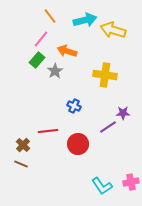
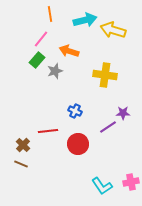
orange line: moved 2 px up; rotated 28 degrees clockwise
orange arrow: moved 2 px right
gray star: rotated 14 degrees clockwise
blue cross: moved 1 px right, 5 px down
